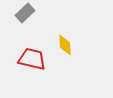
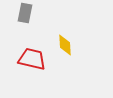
gray rectangle: rotated 36 degrees counterclockwise
